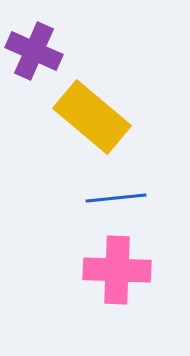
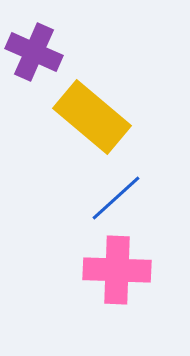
purple cross: moved 1 px down
blue line: rotated 36 degrees counterclockwise
